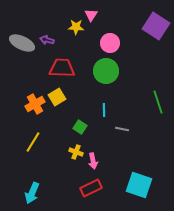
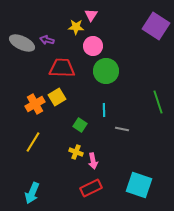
pink circle: moved 17 px left, 3 px down
green square: moved 2 px up
